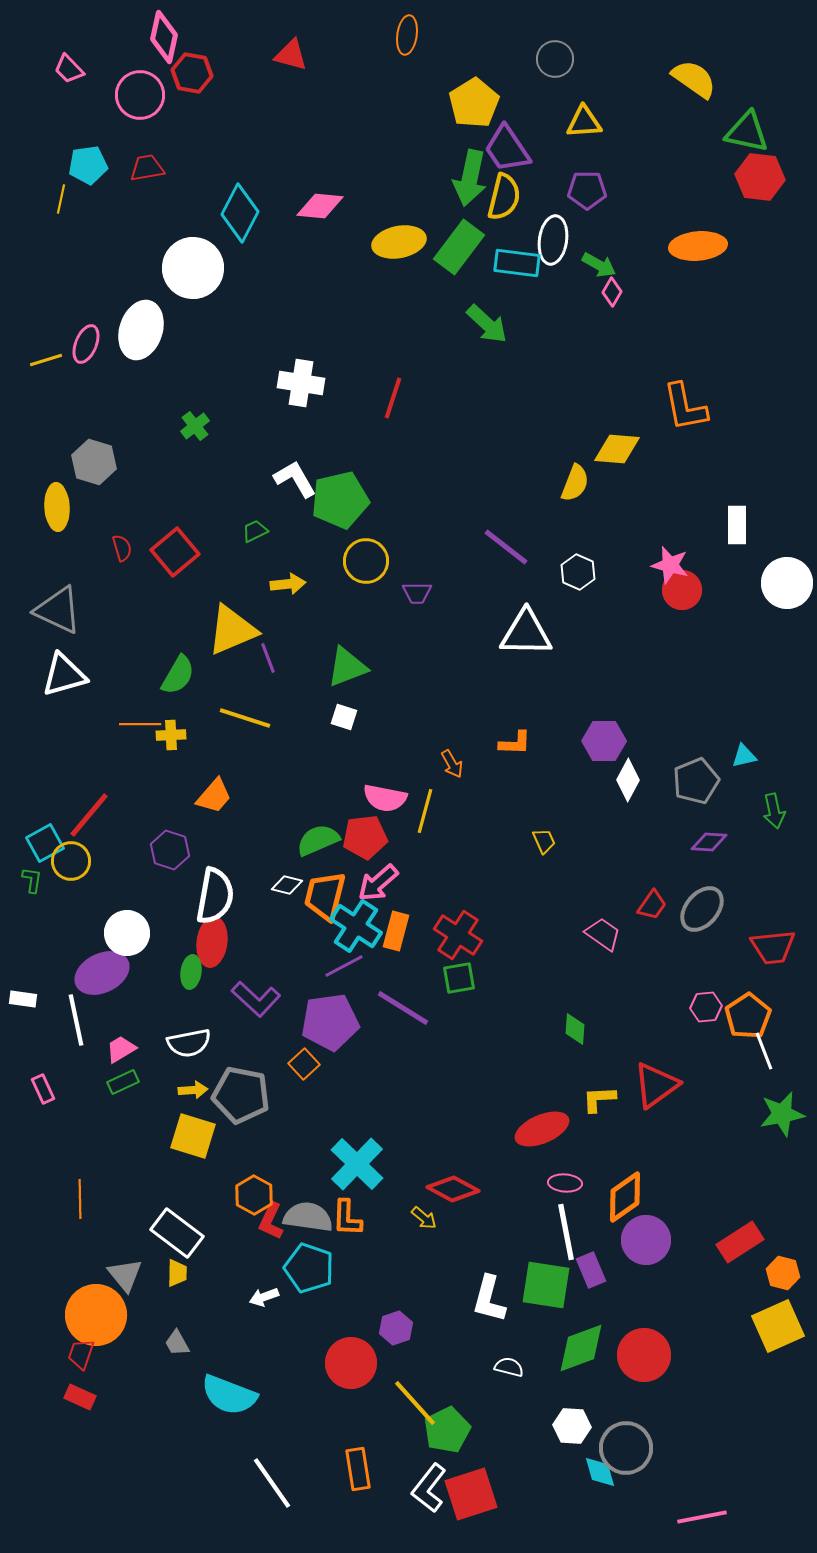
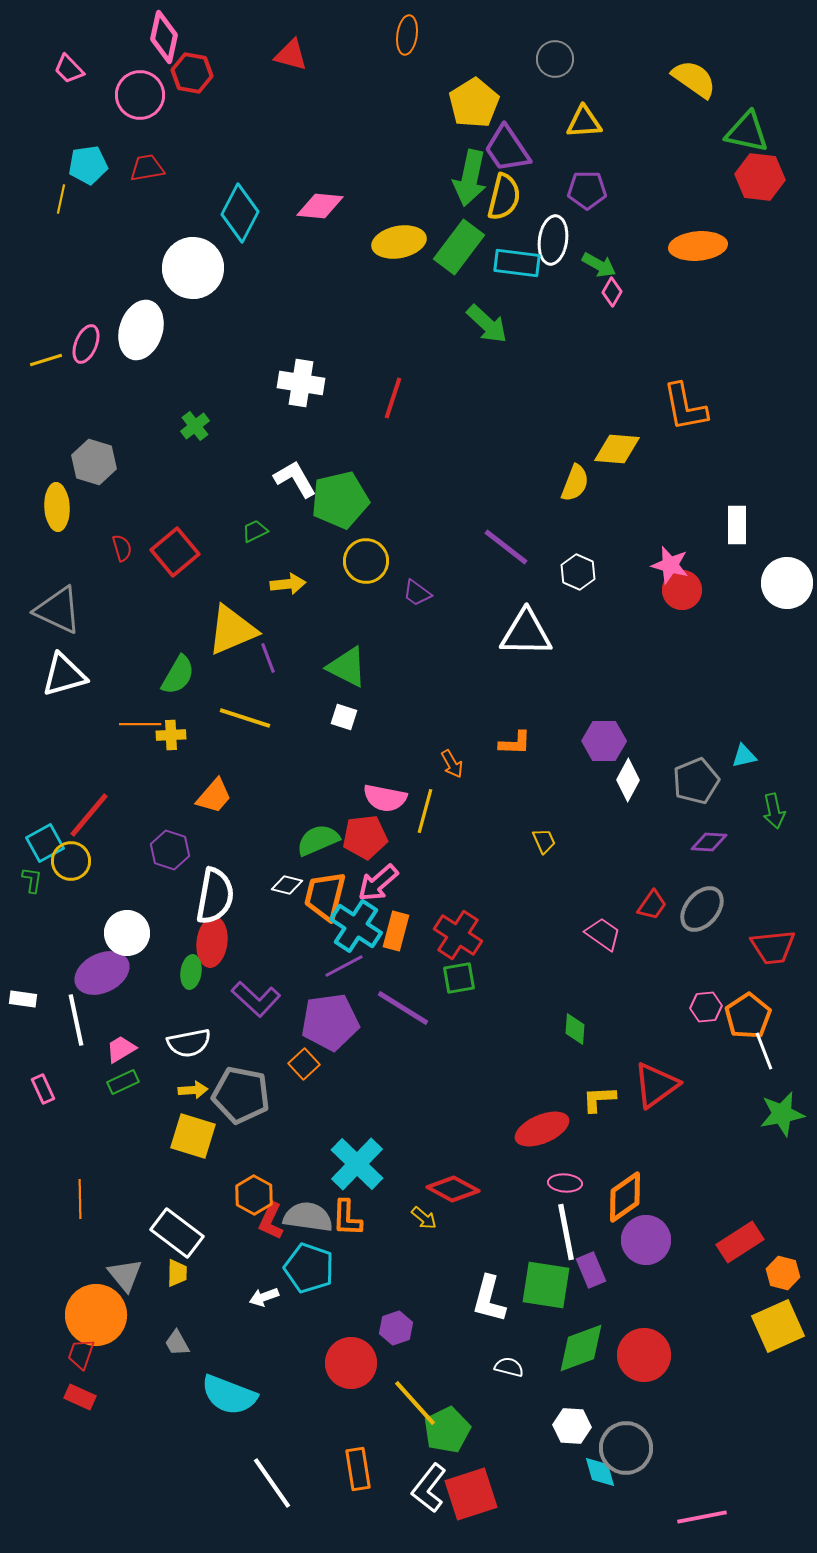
purple trapezoid at (417, 593): rotated 36 degrees clockwise
green triangle at (347, 667): rotated 48 degrees clockwise
